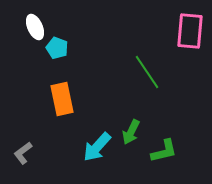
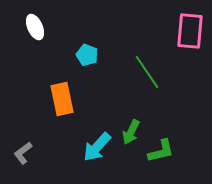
cyan pentagon: moved 30 px right, 7 px down
green L-shape: moved 3 px left
